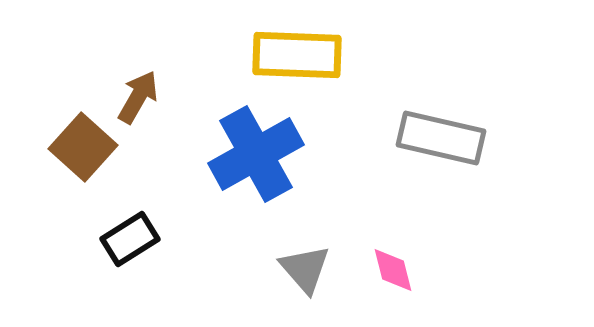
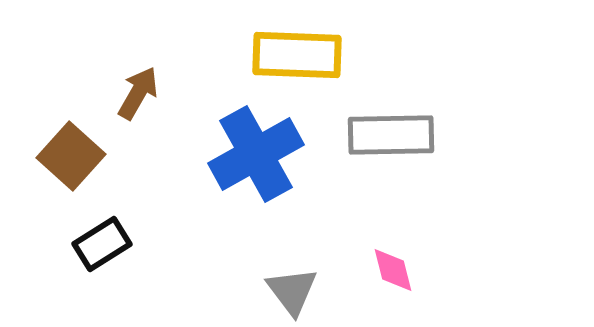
brown arrow: moved 4 px up
gray rectangle: moved 50 px left, 3 px up; rotated 14 degrees counterclockwise
brown square: moved 12 px left, 9 px down
black rectangle: moved 28 px left, 5 px down
gray triangle: moved 13 px left, 22 px down; rotated 4 degrees clockwise
